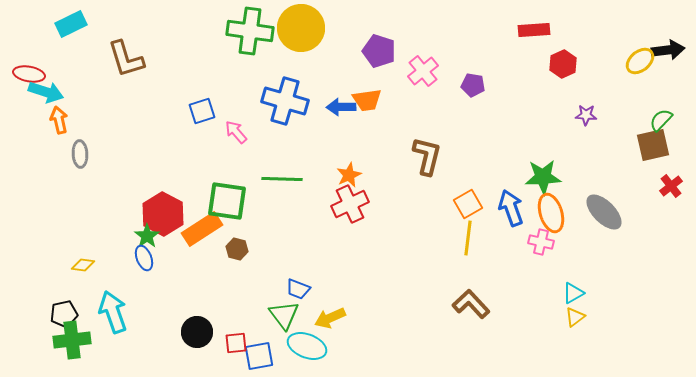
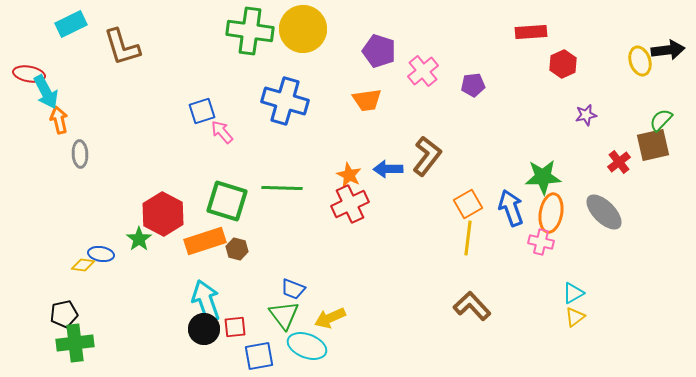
yellow circle at (301, 28): moved 2 px right, 1 px down
red rectangle at (534, 30): moved 3 px left, 2 px down
brown L-shape at (126, 59): moved 4 px left, 12 px up
yellow ellipse at (640, 61): rotated 68 degrees counterclockwise
purple pentagon at (473, 85): rotated 15 degrees counterclockwise
cyan arrow at (46, 92): rotated 44 degrees clockwise
blue arrow at (341, 107): moved 47 px right, 62 px down
purple star at (586, 115): rotated 15 degrees counterclockwise
pink arrow at (236, 132): moved 14 px left
brown L-shape at (427, 156): rotated 24 degrees clockwise
orange star at (349, 175): rotated 20 degrees counterclockwise
green line at (282, 179): moved 9 px down
red cross at (671, 186): moved 52 px left, 24 px up
green square at (227, 201): rotated 9 degrees clockwise
orange ellipse at (551, 213): rotated 27 degrees clockwise
orange rectangle at (202, 229): moved 3 px right, 12 px down; rotated 15 degrees clockwise
green star at (147, 236): moved 8 px left, 3 px down
blue ellipse at (144, 258): moved 43 px left, 4 px up; rotated 60 degrees counterclockwise
blue trapezoid at (298, 289): moved 5 px left
brown L-shape at (471, 304): moved 1 px right, 2 px down
cyan arrow at (113, 312): moved 93 px right, 11 px up
black circle at (197, 332): moved 7 px right, 3 px up
green cross at (72, 340): moved 3 px right, 3 px down
red square at (236, 343): moved 1 px left, 16 px up
